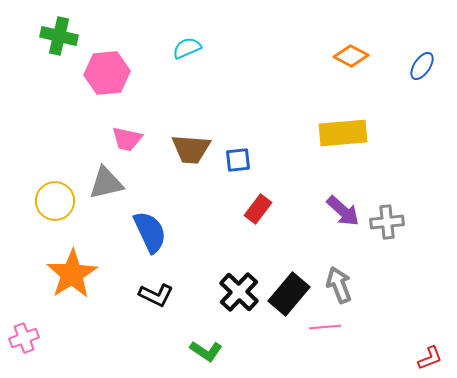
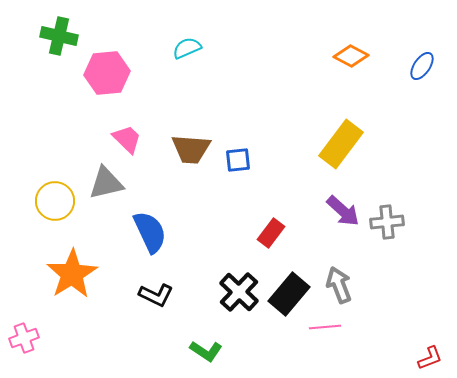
yellow rectangle: moved 2 px left, 11 px down; rotated 48 degrees counterclockwise
pink trapezoid: rotated 148 degrees counterclockwise
red rectangle: moved 13 px right, 24 px down
